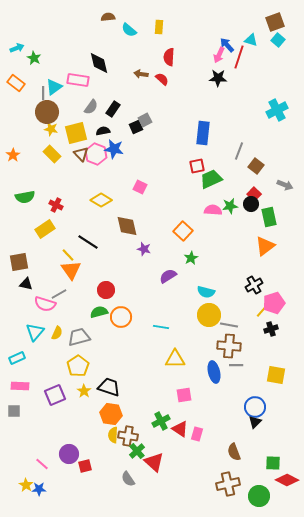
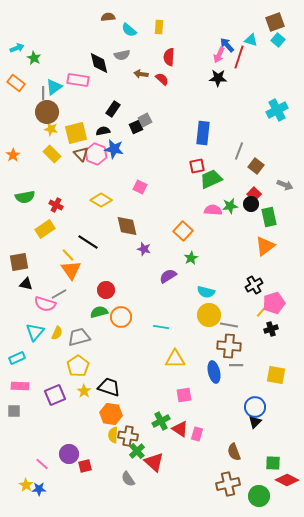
gray semicircle at (91, 107): moved 31 px right, 52 px up; rotated 42 degrees clockwise
